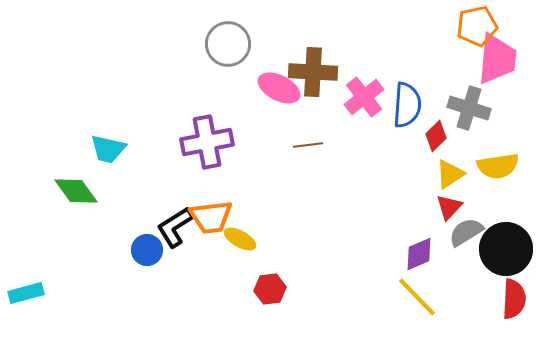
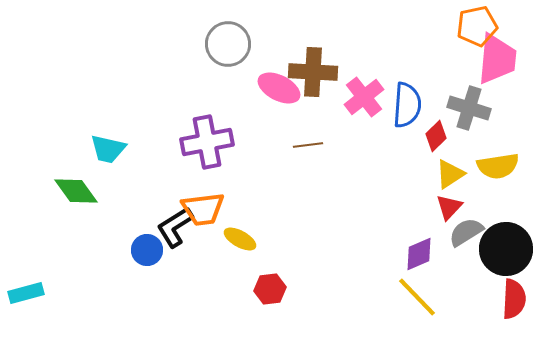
orange trapezoid: moved 8 px left, 8 px up
